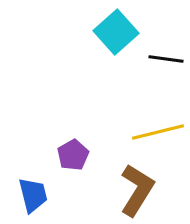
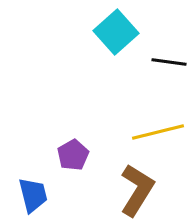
black line: moved 3 px right, 3 px down
